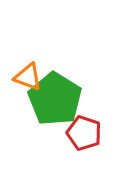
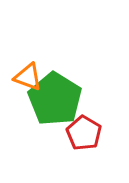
red pentagon: rotated 12 degrees clockwise
